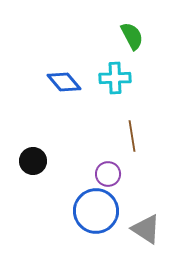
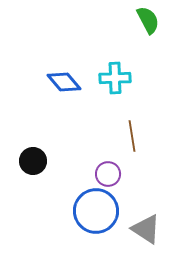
green semicircle: moved 16 px right, 16 px up
